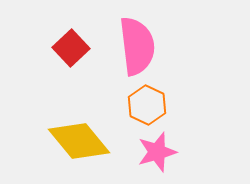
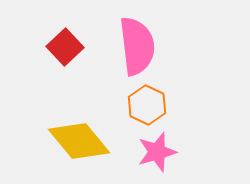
red square: moved 6 px left, 1 px up
